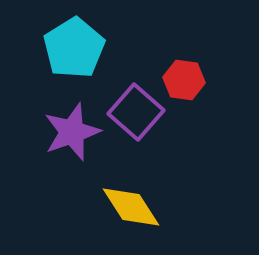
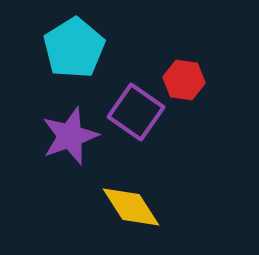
purple square: rotated 6 degrees counterclockwise
purple star: moved 2 px left, 4 px down
